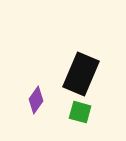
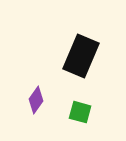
black rectangle: moved 18 px up
